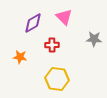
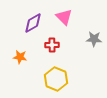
yellow hexagon: moved 1 px left; rotated 15 degrees clockwise
